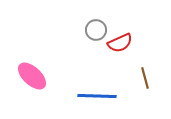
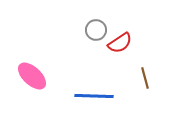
red semicircle: rotated 10 degrees counterclockwise
blue line: moved 3 px left
